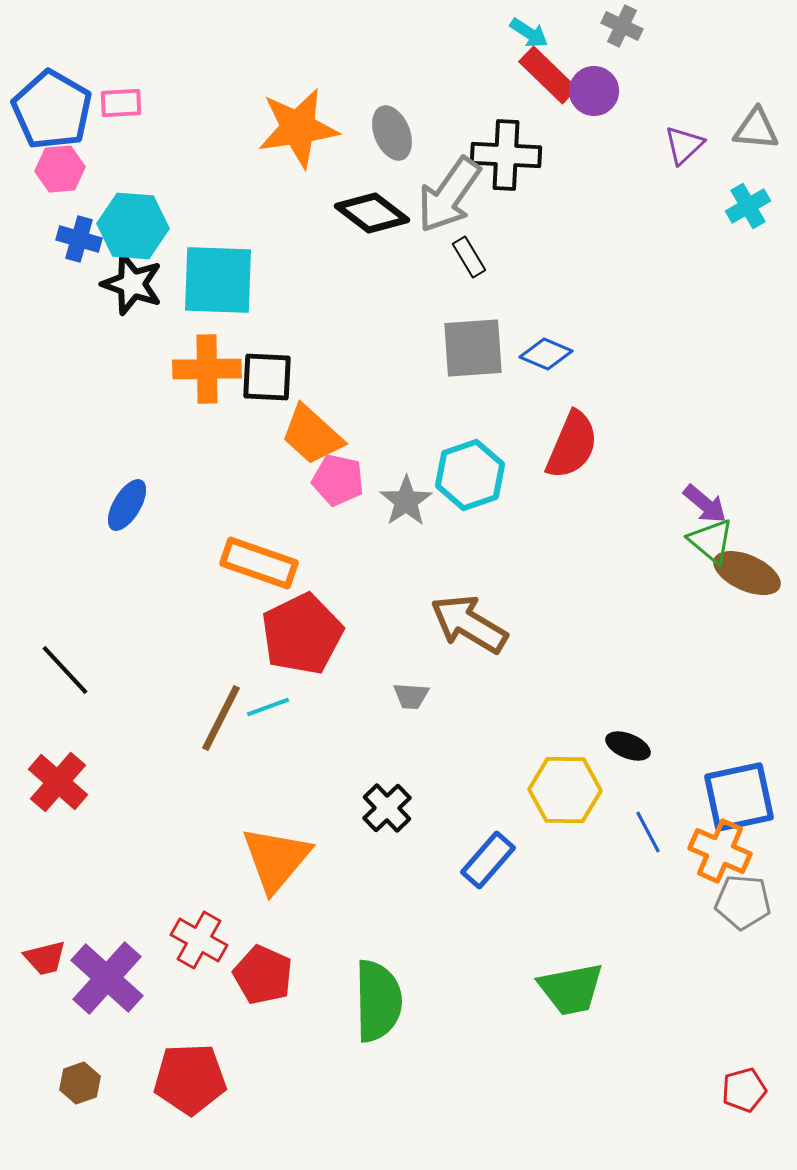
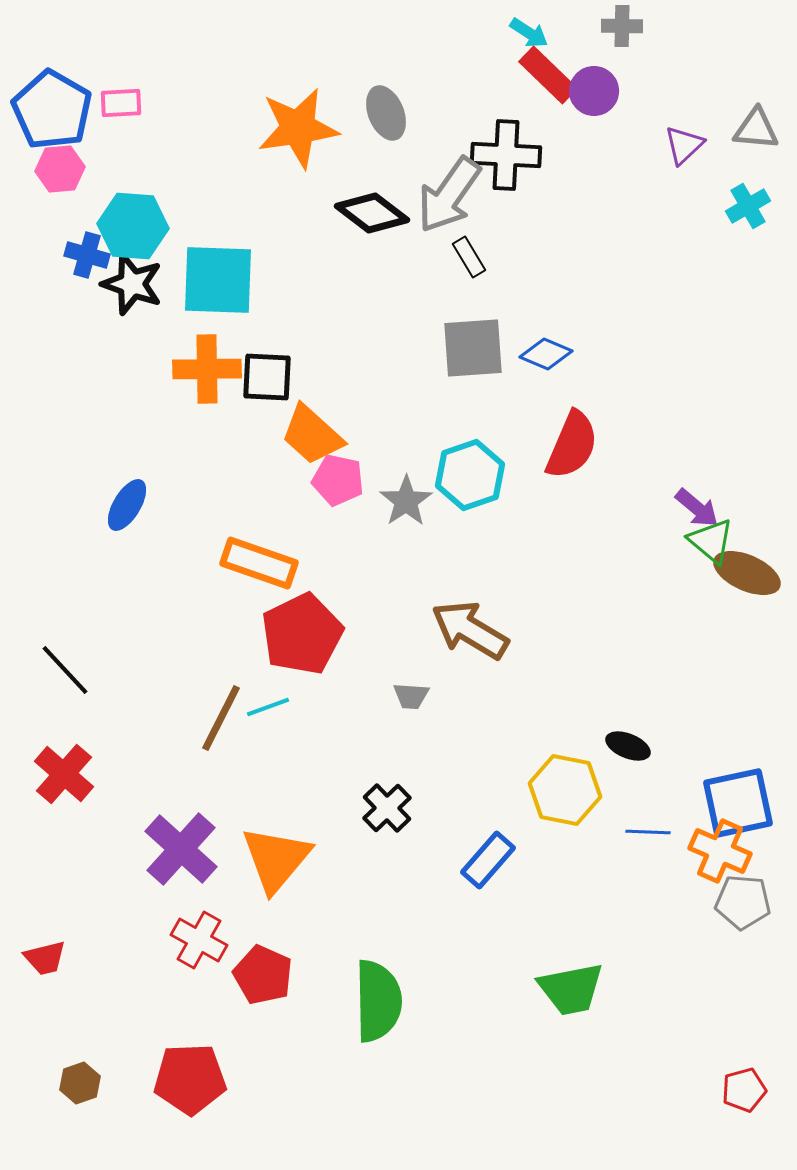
gray cross at (622, 26): rotated 24 degrees counterclockwise
gray ellipse at (392, 133): moved 6 px left, 20 px up
blue cross at (79, 239): moved 8 px right, 16 px down
purple arrow at (705, 504): moved 8 px left, 4 px down
brown arrow at (469, 624): moved 1 px right, 6 px down
red cross at (58, 782): moved 6 px right, 8 px up
yellow hexagon at (565, 790): rotated 10 degrees clockwise
blue square at (739, 797): moved 1 px left, 6 px down
blue line at (648, 832): rotated 60 degrees counterclockwise
purple cross at (107, 978): moved 74 px right, 129 px up
